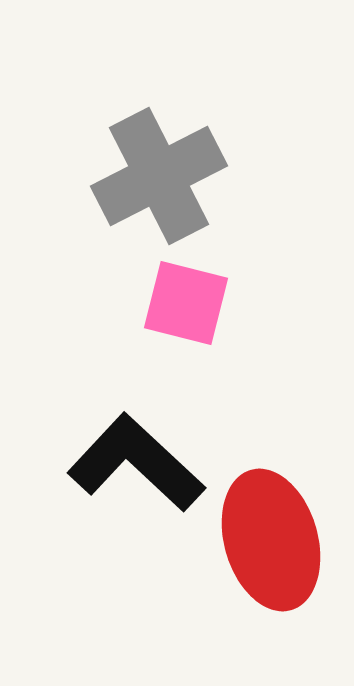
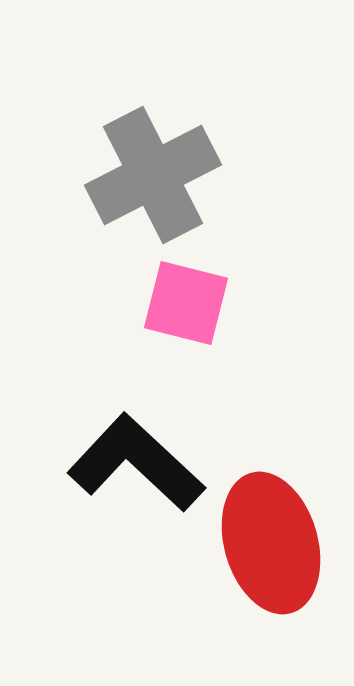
gray cross: moved 6 px left, 1 px up
red ellipse: moved 3 px down
